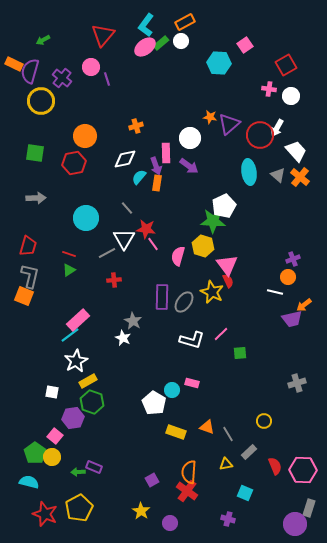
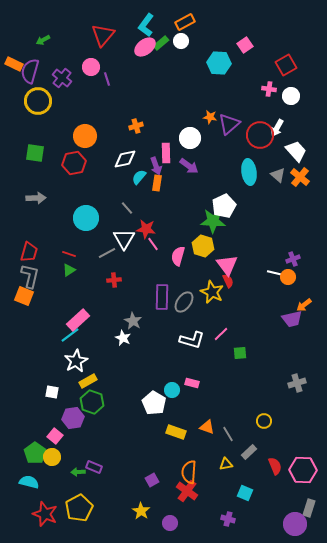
yellow circle at (41, 101): moved 3 px left
red trapezoid at (28, 246): moved 1 px right, 6 px down
white line at (275, 292): moved 19 px up
